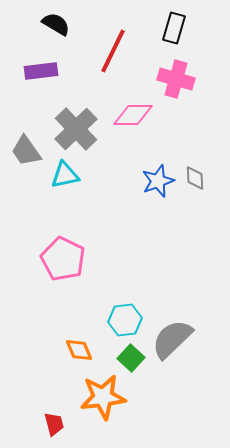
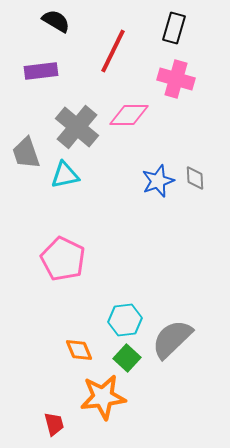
black semicircle: moved 3 px up
pink diamond: moved 4 px left
gray cross: moved 1 px right, 2 px up; rotated 6 degrees counterclockwise
gray trapezoid: moved 2 px down; rotated 16 degrees clockwise
green square: moved 4 px left
